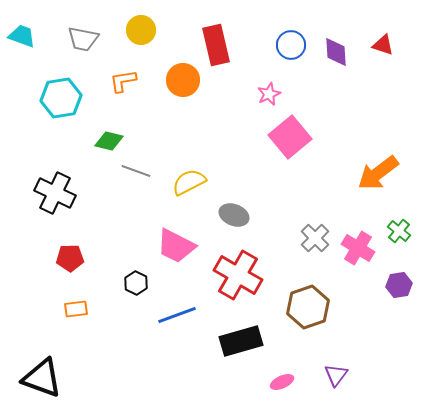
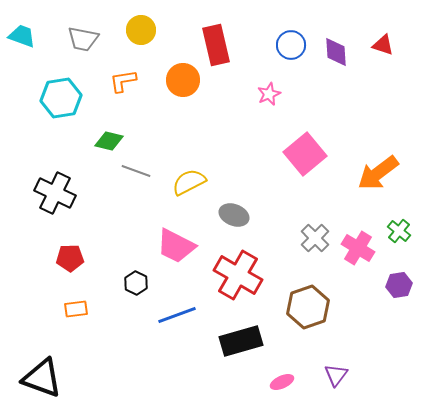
pink square: moved 15 px right, 17 px down
